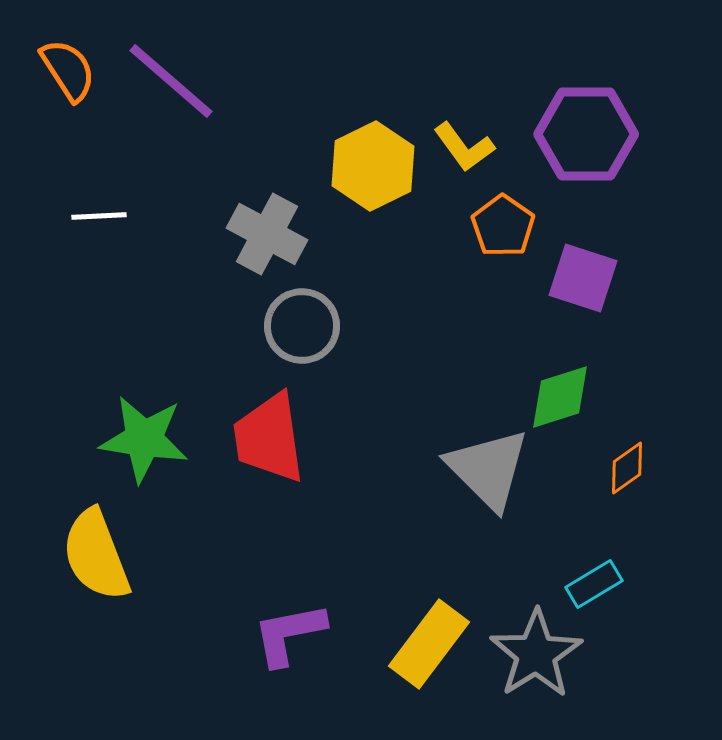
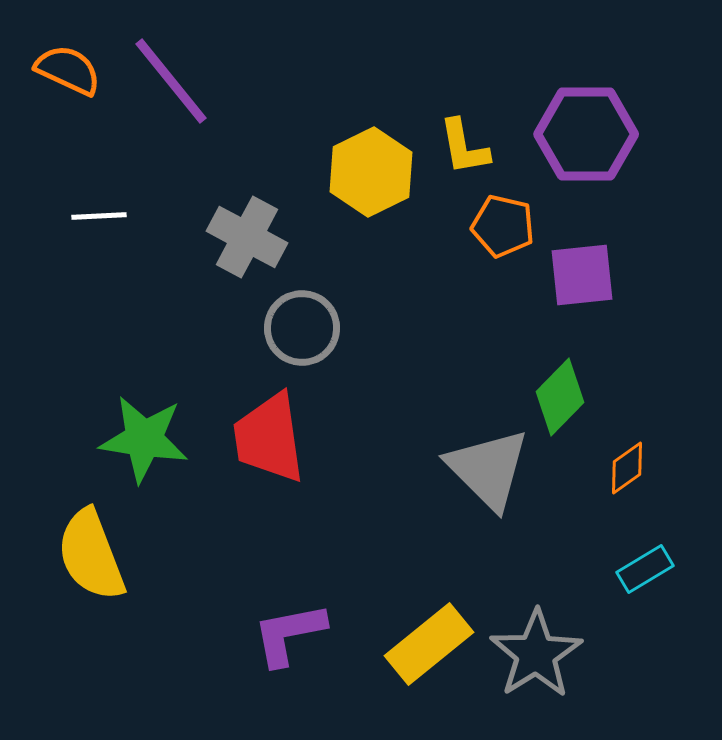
orange semicircle: rotated 32 degrees counterclockwise
purple line: rotated 10 degrees clockwise
yellow L-shape: rotated 26 degrees clockwise
yellow hexagon: moved 2 px left, 6 px down
orange pentagon: rotated 22 degrees counterclockwise
gray cross: moved 20 px left, 3 px down
purple square: moved 1 px left, 3 px up; rotated 24 degrees counterclockwise
gray circle: moved 2 px down
green diamond: rotated 28 degrees counterclockwise
yellow semicircle: moved 5 px left
cyan rectangle: moved 51 px right, 15 px up
yellow rectangle: rotated 14 degrees clockwise
